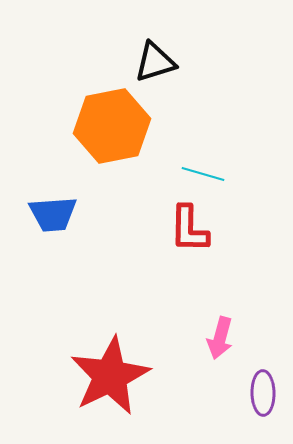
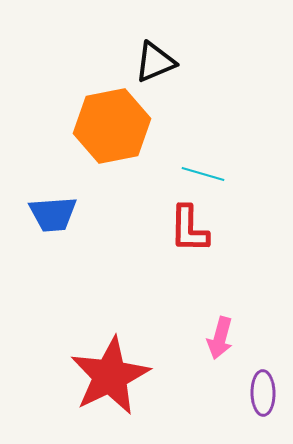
black triangle: rotated 6 degrees counterclockwise
